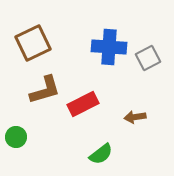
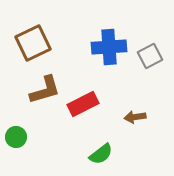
blue cross: rotated 8 degrees counterclockwise
gray square: moved 2 px right, 2 px up
